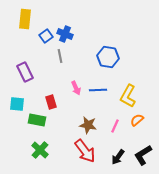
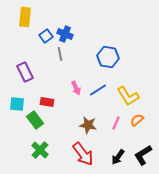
yellow rectangle: moved 2 px up
gray line: moved 2 px up
blue line: rotated 30 degrees counterclockwise
yellow L-shape: rotated 60 degrees counterclockwise
red rectangle: moved 4 px left; rotated 64 degrees counterclockwise
green rectangle: moved 2 px left; rotated 42 degrees clockwise
pink line: moved 1 px right, 3 px up
red arrow: moved 2 px left, 3 px down
